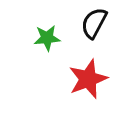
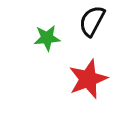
black semicircle: moved 2 px left, 2 px up
